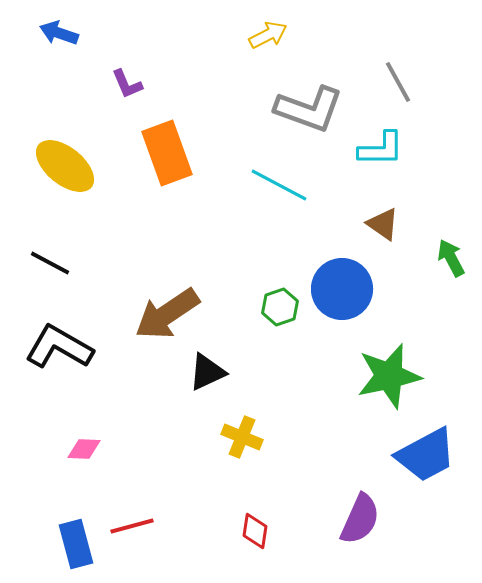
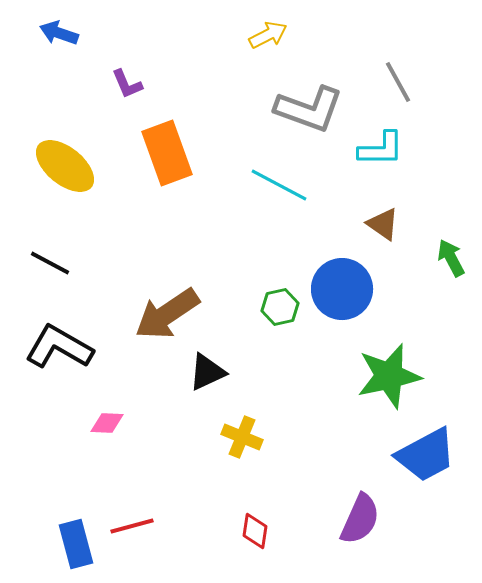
green hexagon: rotated 6 degrees clockwise
pink diamond: moved 23 px right, 26 px up
